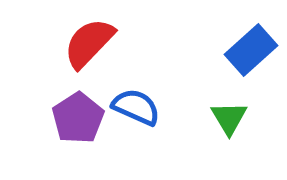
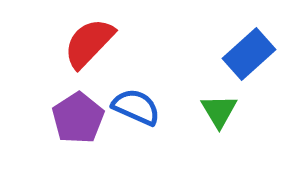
blue rectangle: moved 2 px left, 4 px down
green triangle: moved 10 px left, 7 px up
